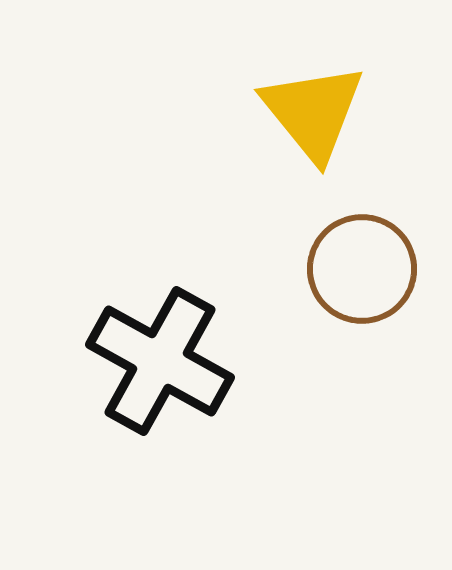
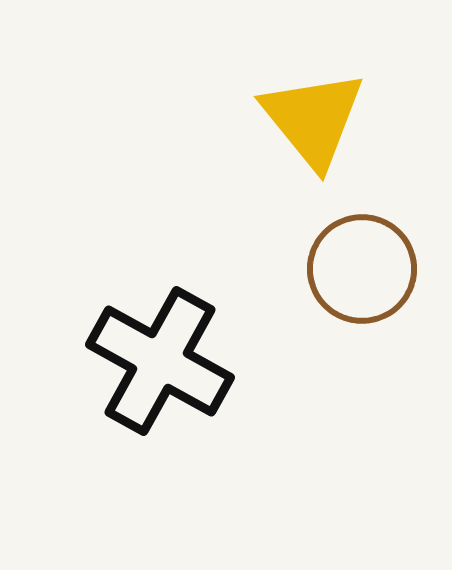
yellow triangle: moved 7 px down
